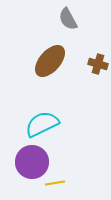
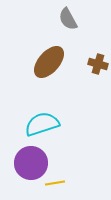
brown ellipse: moved 1 px left, 1 px down
cyan semicircle: rotated 8 degrees clockwise
purple circle: moved 1 px left, 1 px down
